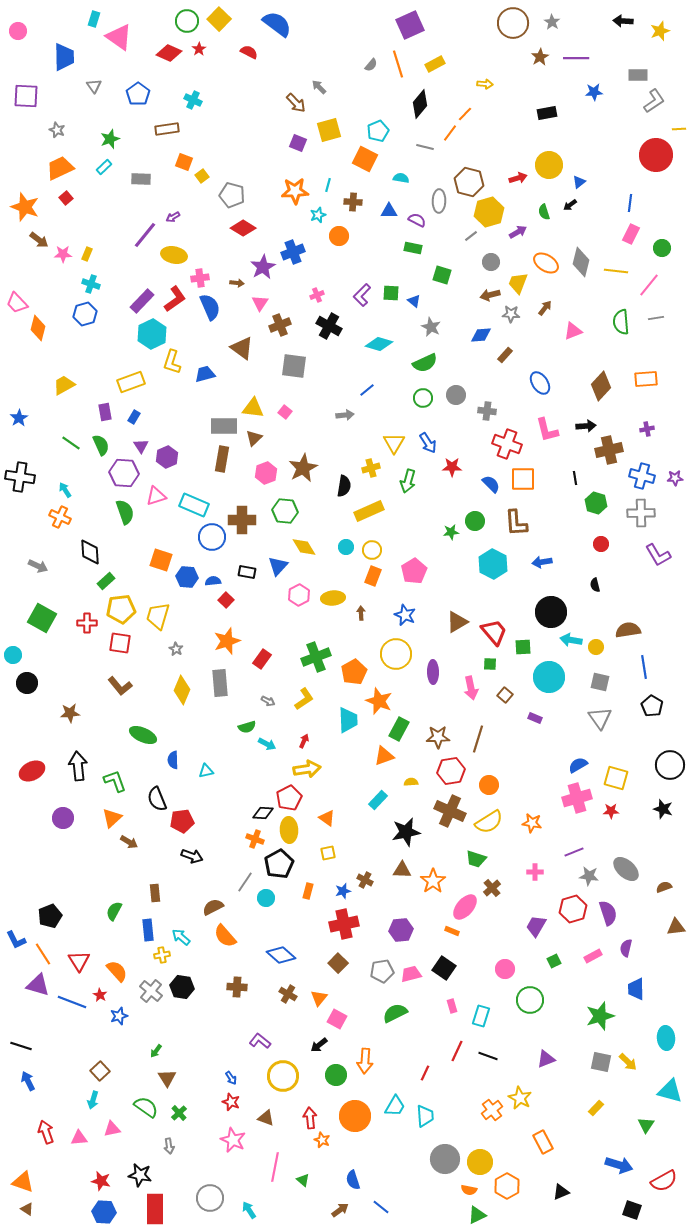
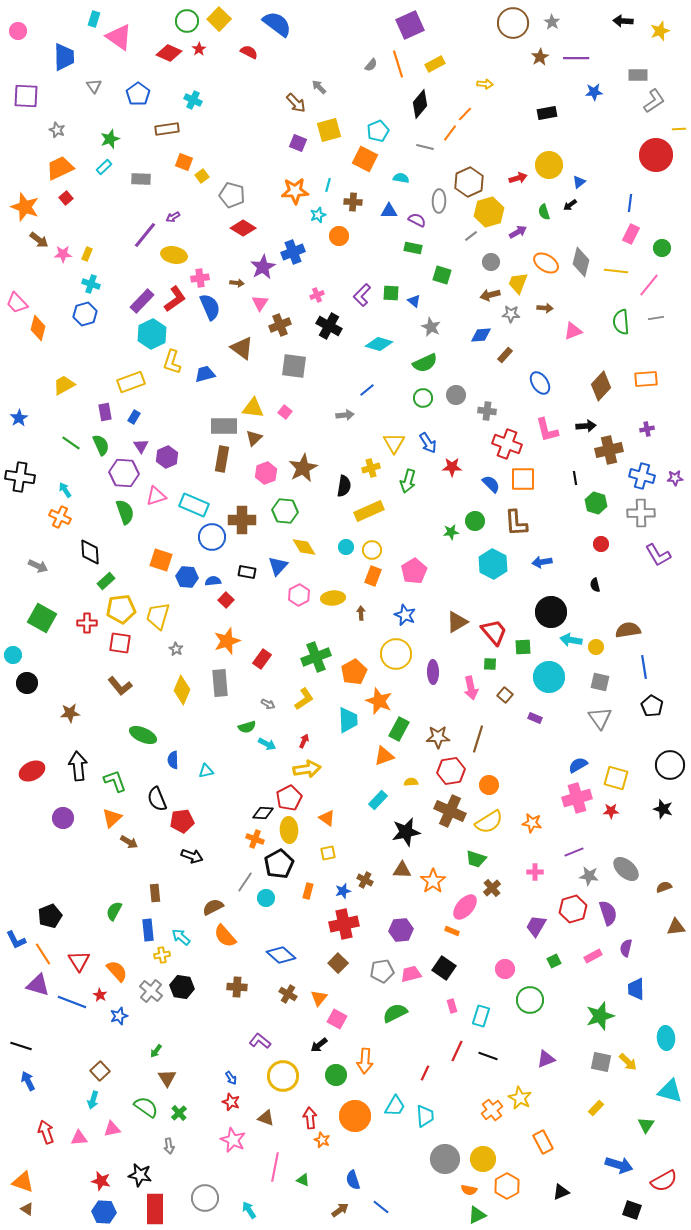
brown hexagon at (469, 182): rotated 20 degrees clockwise
brown arrow at (545, 308): rotated 56 degrees clockwise
gray arrow at (268, 701): moved 3 px down
yellow circle at (480, 1162): moved 3 px right, 3 px up
green triangle at (303, 1180): rotated 16 degrees counterclockwise
gray circle at (210, 1198): moved 5 px left
